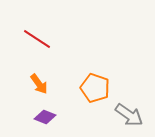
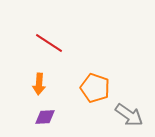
red line: moved 12 px right, 4 px down
orange arrow: rotated 40 degrees clockwise
purple diamond: rotated 25 degrees counterclockwise
